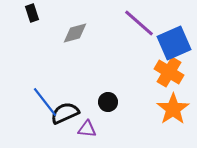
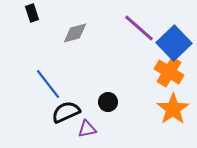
purple line: moved 5 px down
blue square: rotated 20 degrees counterclockwise
blue line: moved 3 px right, 18 px up
black semicircle: moved 1 px right, 1 px up
purple triangle: rotated 18 degrees counterclockwise
